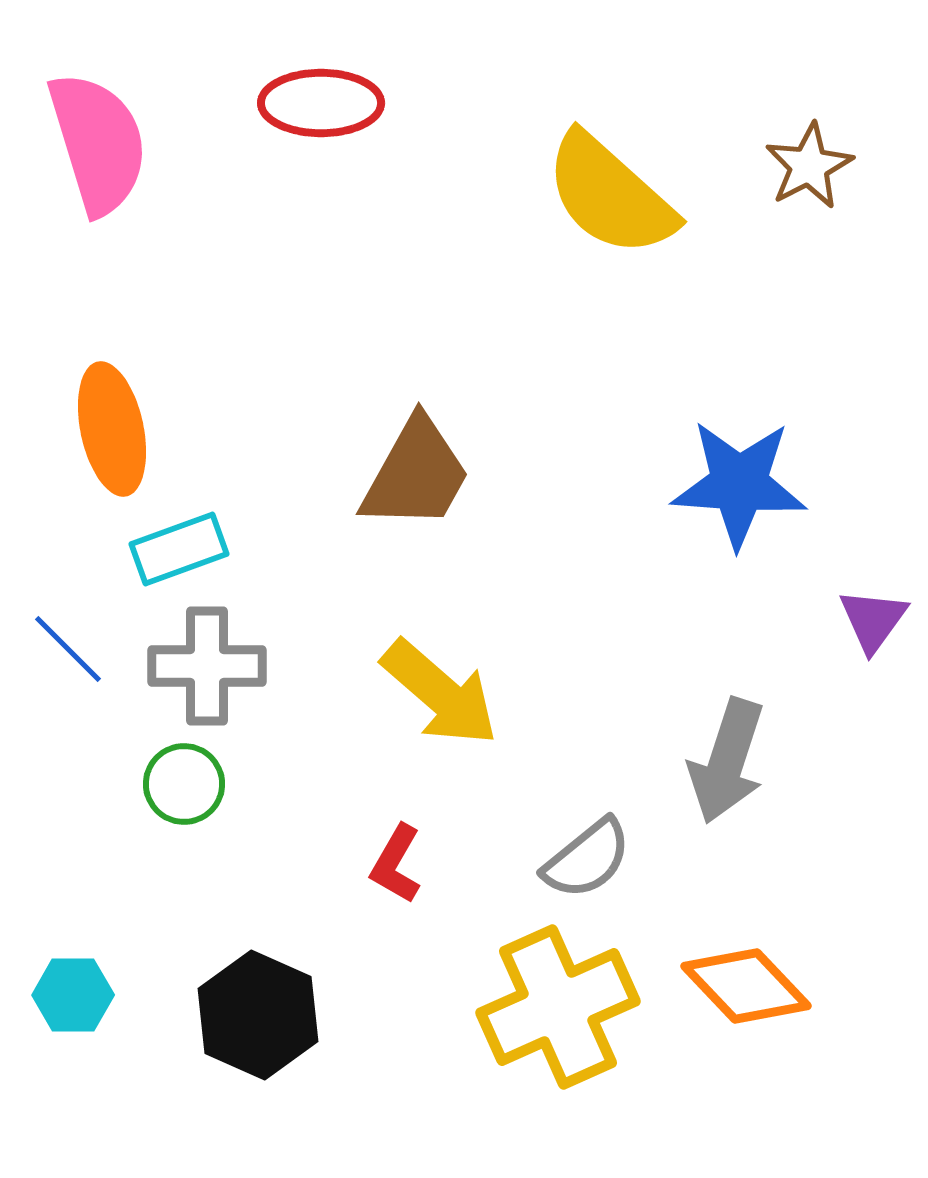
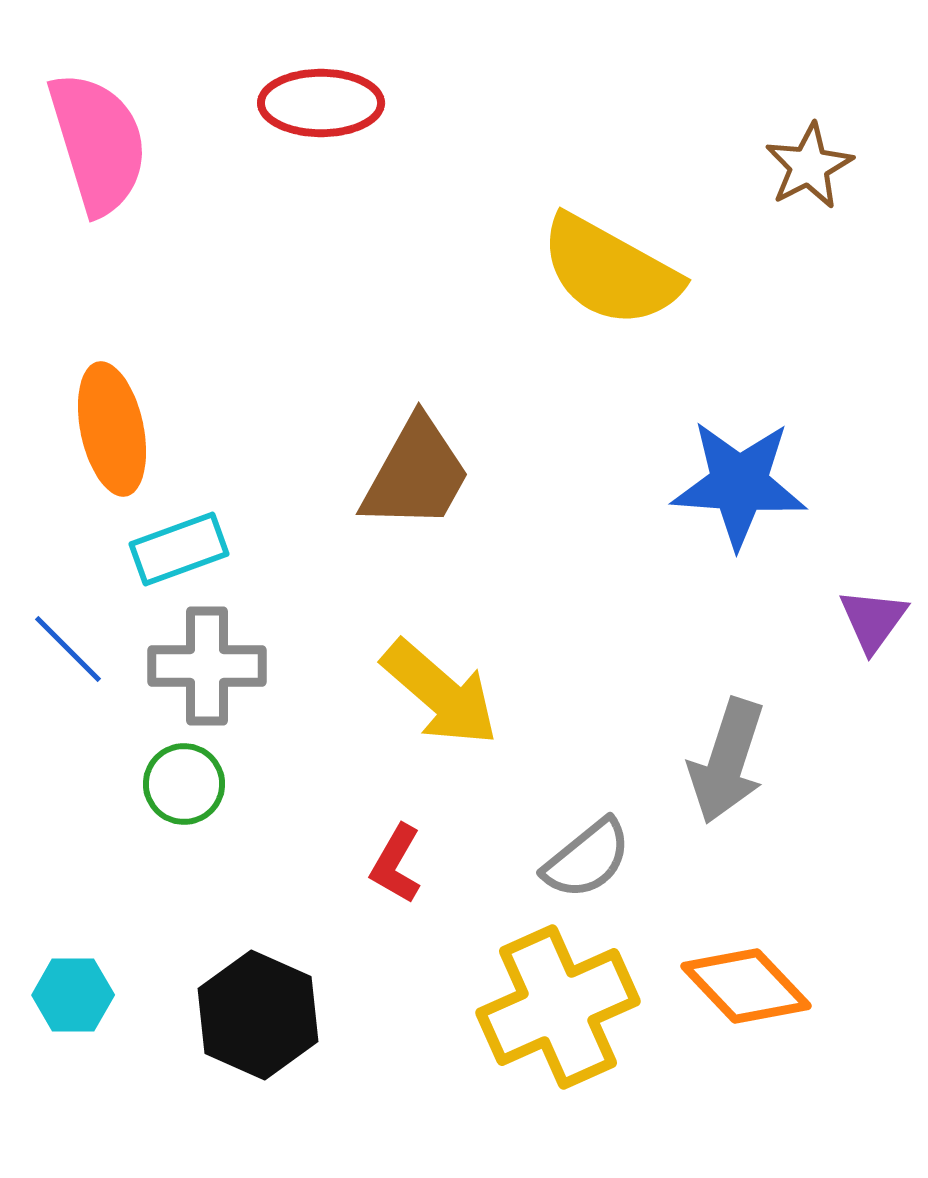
yellow semicircle: moved 76 px down; rotated 13 degrees counterclockwise
